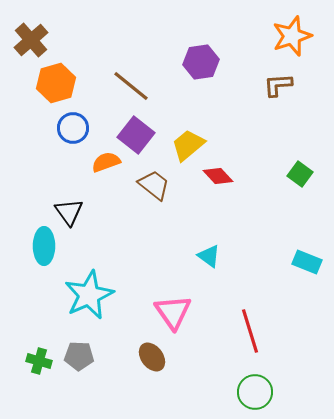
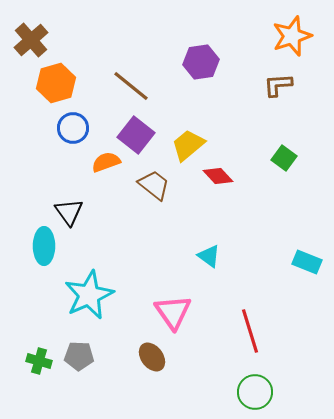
green square: moved 16 px left, 16 px up
